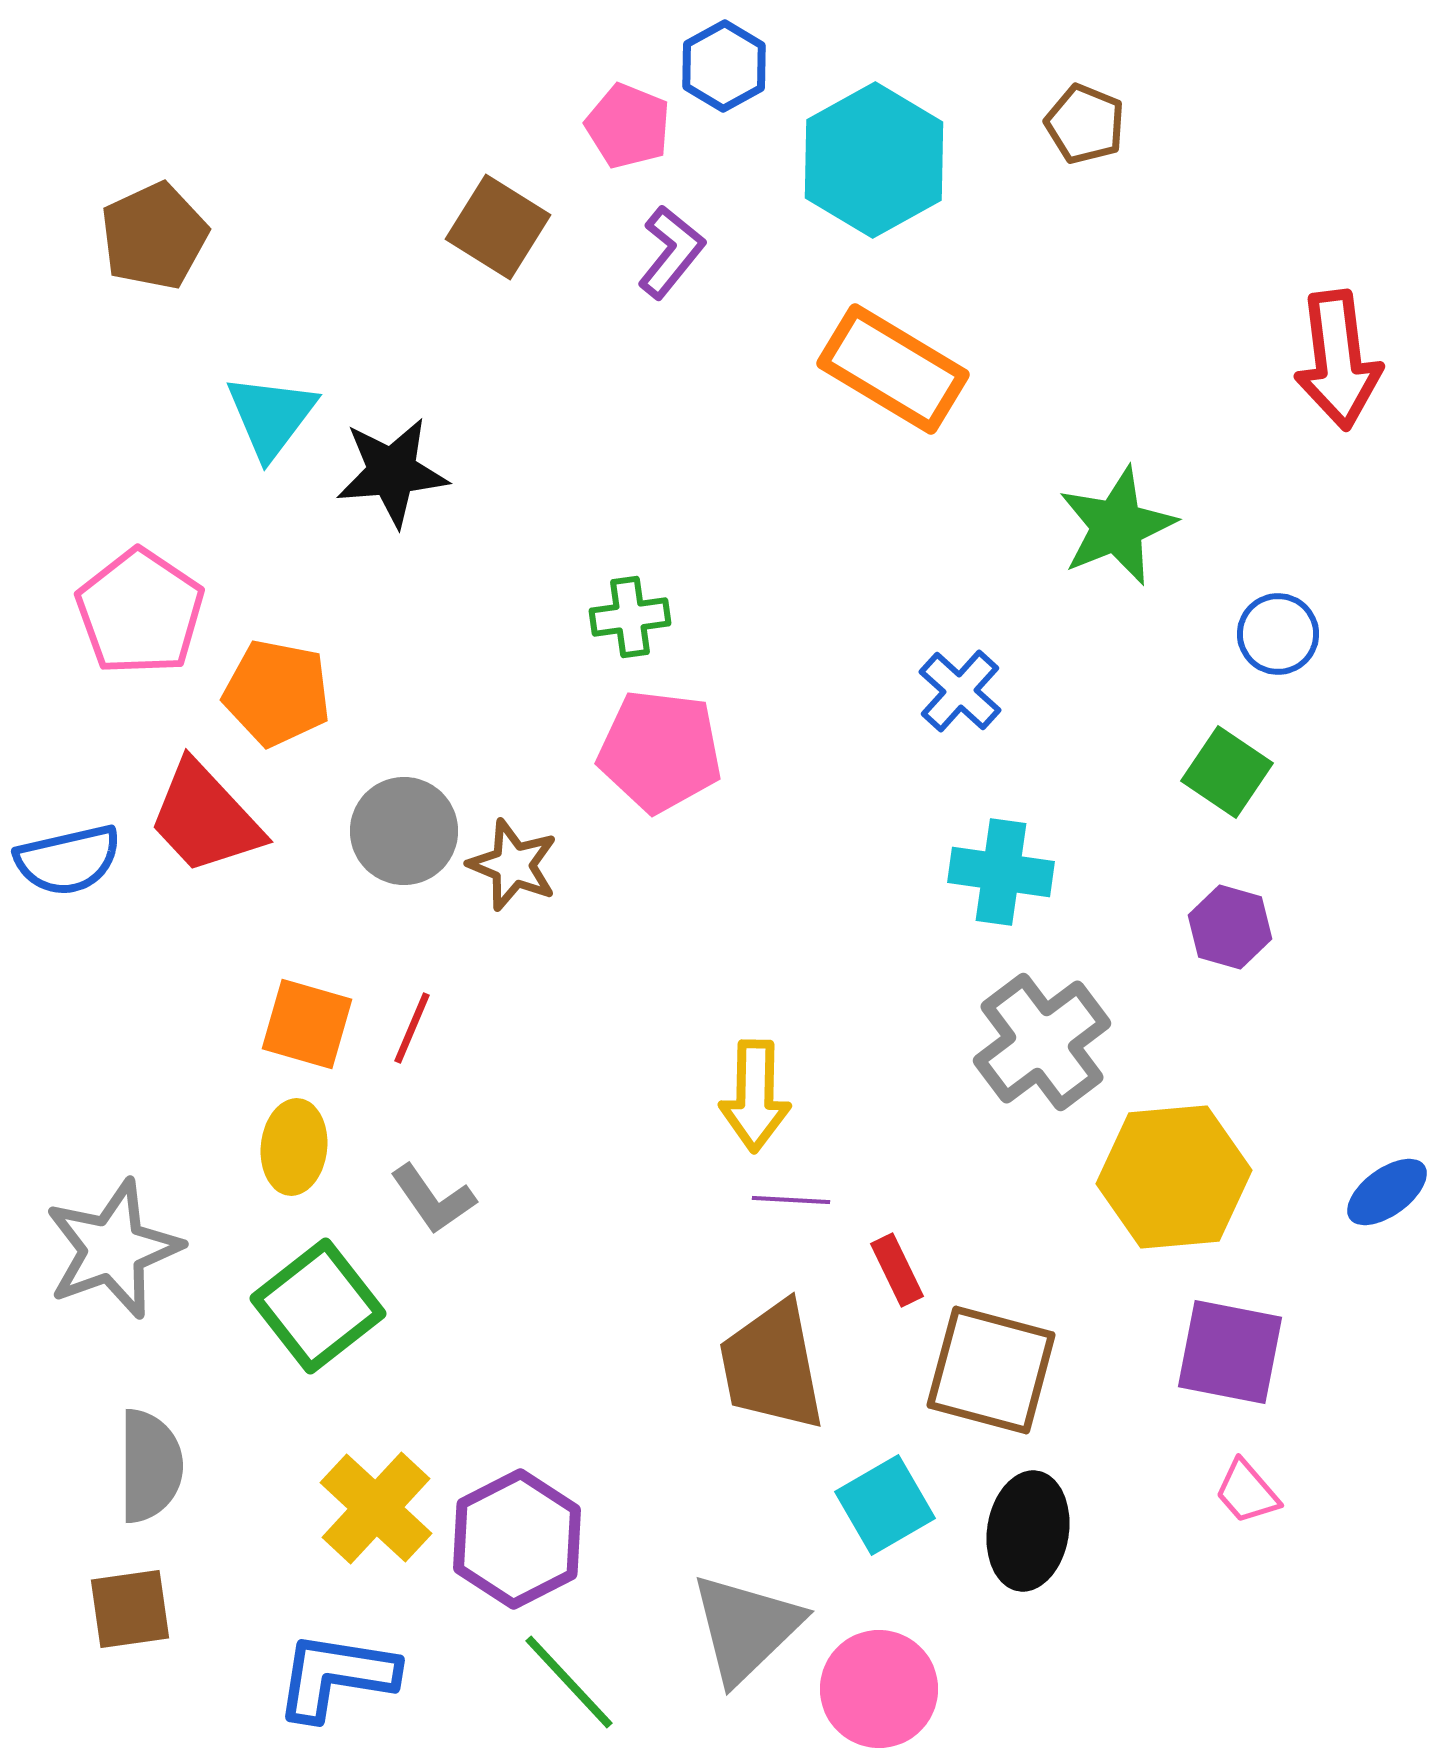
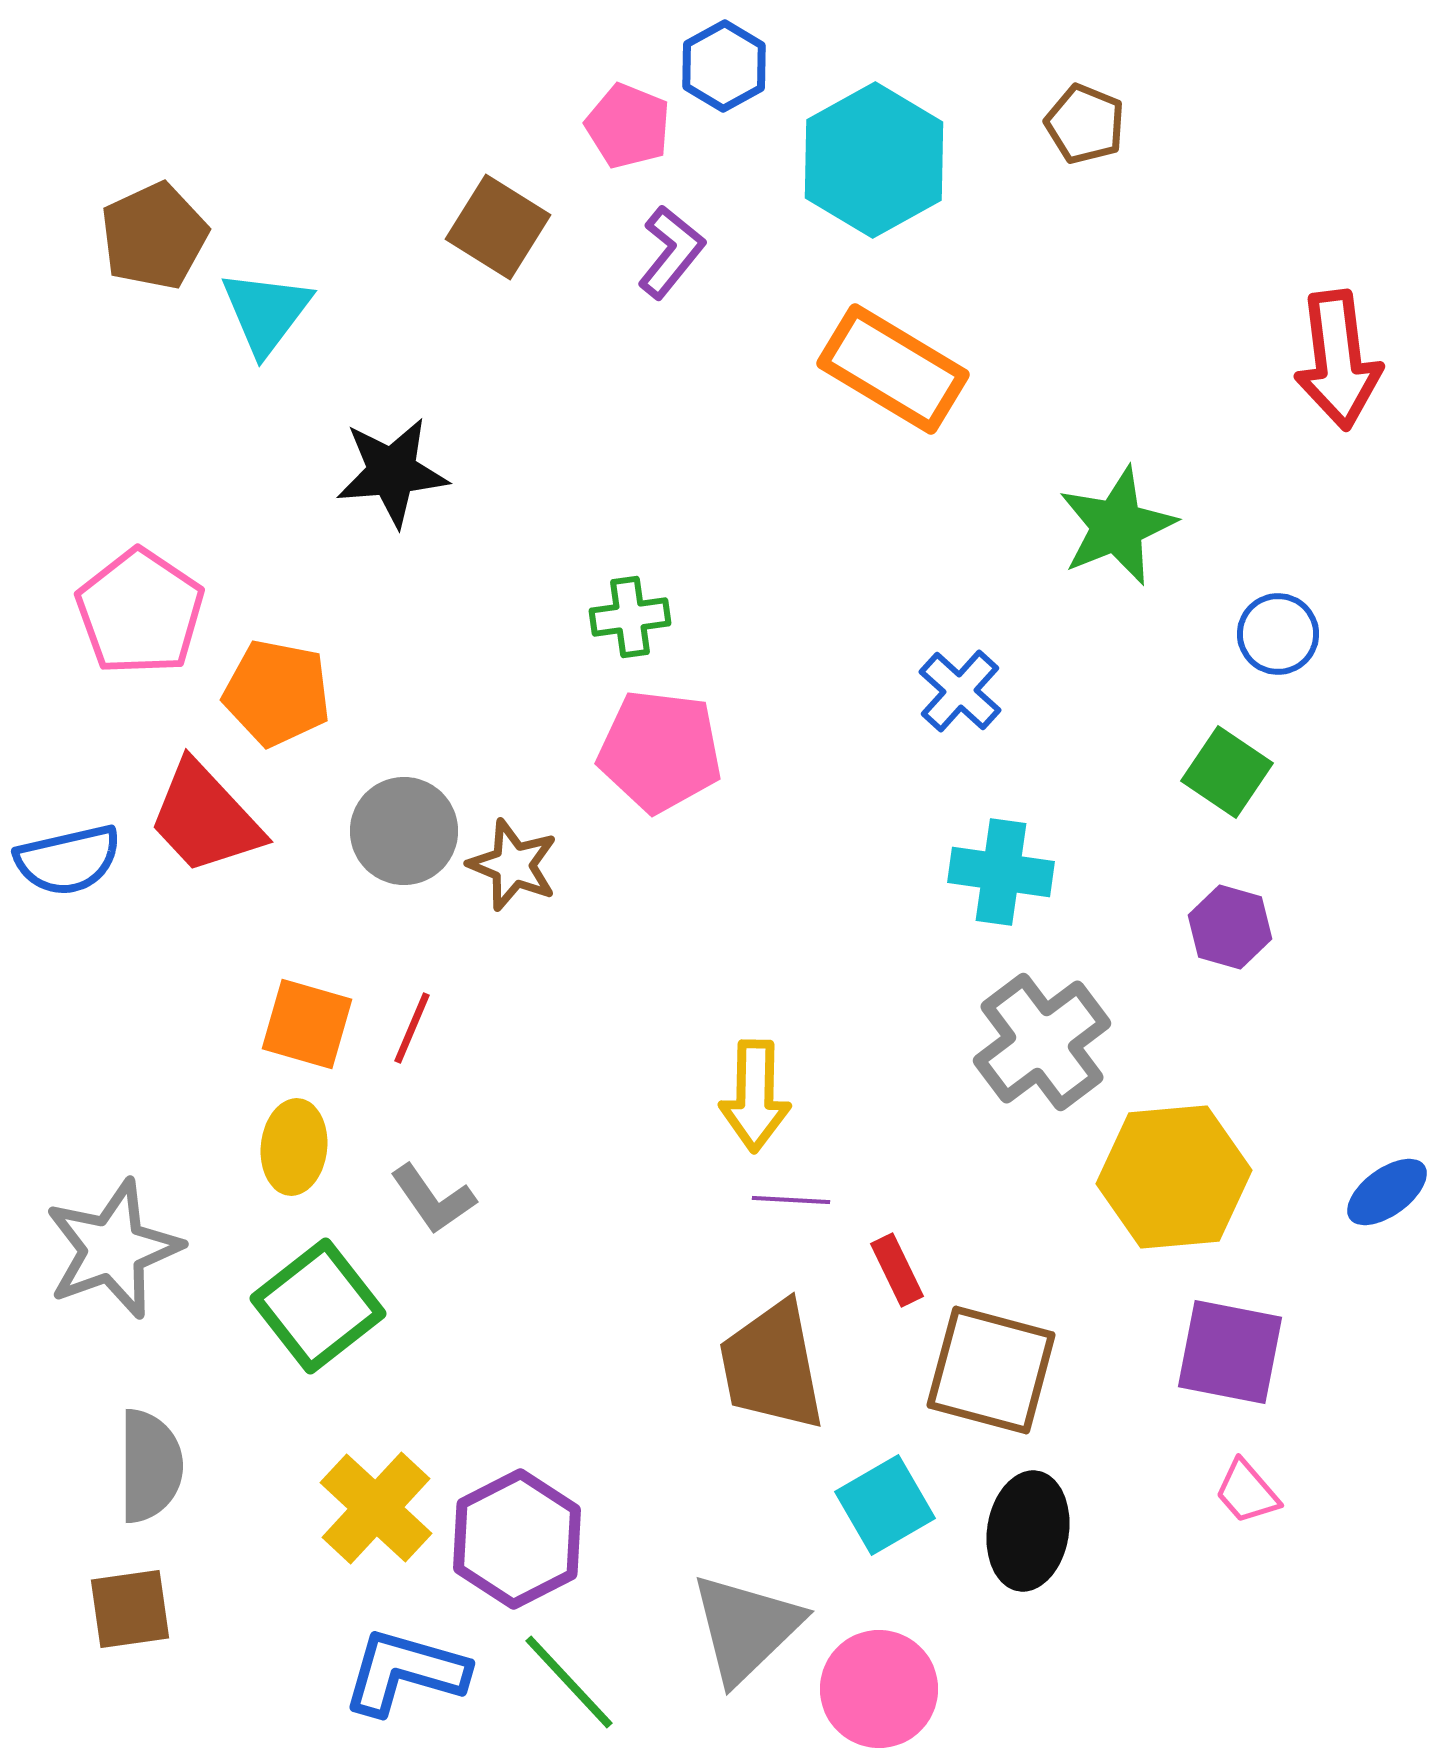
cyan triangle at (271, 416): moved 5 px left, 104 px up
blue L-shape at (336, 1676): moved 69 px right, 4 px up; rotated 7 degrees clockwise
